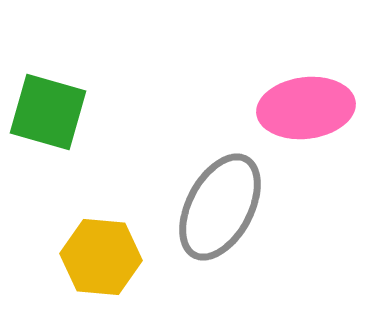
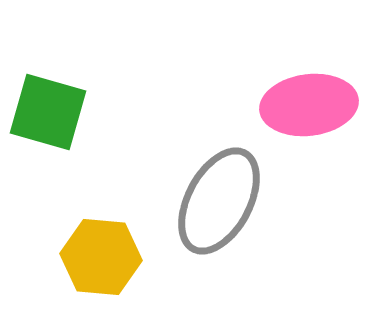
pink ellipse: moved 3 px right, 3 px up
gray ellipse: moved 1 px left, 6 px up
